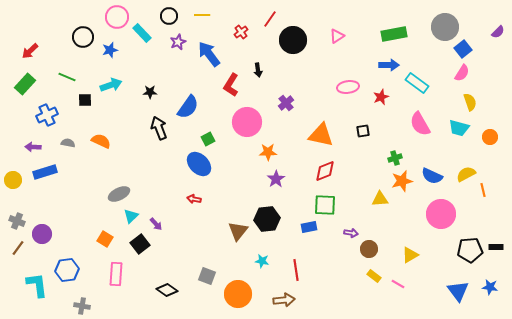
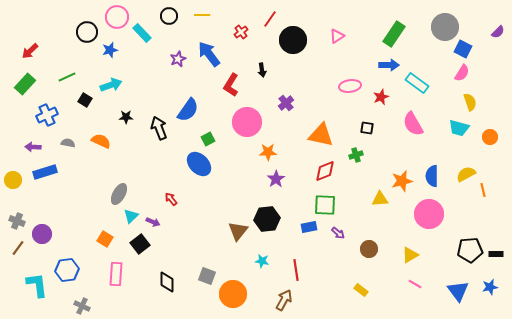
green rectangle at (394, 34): rotated 45 degrees counterclockwise
black circle at (83, 37): moved 4 px right, 5 px up
purple star at (178, 42): moved 17 px down
blue square at (463, 49): rotated 24 degrees counterclockwise
black arrow at (258, 70): moved 4 px right
green line at (67, 77): rotated 48 degrees counterclockwise
pink ellipse at (348, 87): moved 2 px right, 1 px up
black star at (150, 92): moved 24 px left, 25 px down
black square at (85, 100): rotated 32 degrees clockwise
blue semicircle at (188, 107): moved 3 px down
pink semicircle at (420, 124): moved 7 px left
black square at (363, 131): moved 4 px right, 3 px up; rotated 16 degrees clockwise
green cross at (395, 158): moved 39 px left, 3 px up
blue semicircle at (432, 176): rotated 65 degrees clockwise
gray ellipse at (119, 194): rotated 35 degrees counterclockwise
red arrow at (194, 199): moved 23 px left; rotated 40 degrees clockwise
pink circle at (441, 214): moved 12 px left
purple arrow at (156, 224): moved 3 px left, 2 px up; rotated 24 degrees counterclockwise
purple arrow at (351, 233): moved 13 px left; rotated 32 degrees clockwise
black rectangle at (496, 247): moved 7 px down
yellow rectangle at (374, 276): moved 13 px left, 14 px down
pink line at (398, 284): moved 17 px right
blue star at (490, 287): rotated 21 degrees counterclockwise
black diamond at (167, 290): moved 8 px up; rotated 55 degrees clockwise
orange circle at (238, 294): moved 5 px left
brown arrow at (284, 300): rotated 55 degrees counterclockwise
gray cross at (82, 306): rotated 14 degrees clockwise
